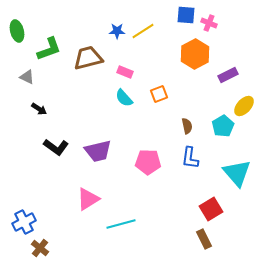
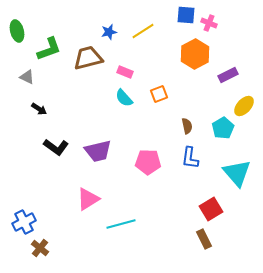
blue star: moved 8 px left, 1 px down; rotated 14 degrees counterclockwise
cyan pentagon: moved 2 px down
